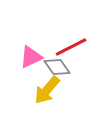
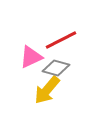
red line: moved 10 px left, 7 px up
gray diamond: moved 1 px left, 1 px down; rotated 40 degrees counterclockwise
